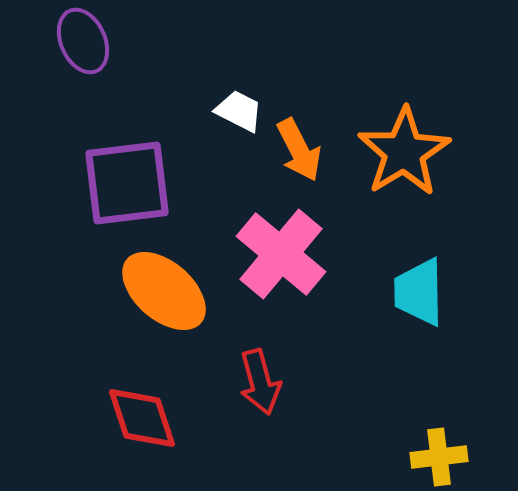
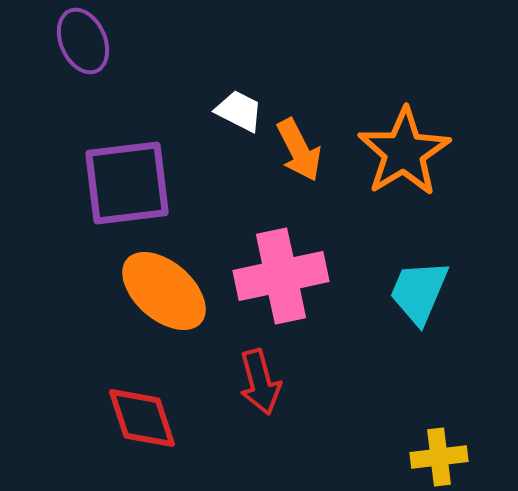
pink cross: moved 22 px down; rotated 38 degrees clockwise
cyan trapezoid: rotated 24 degrees clockwise
